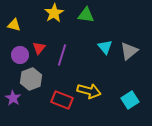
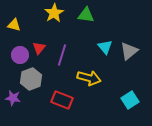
yellow arrow: moved 13 px up
purple star: rotated 21 degrees counterclockwise
